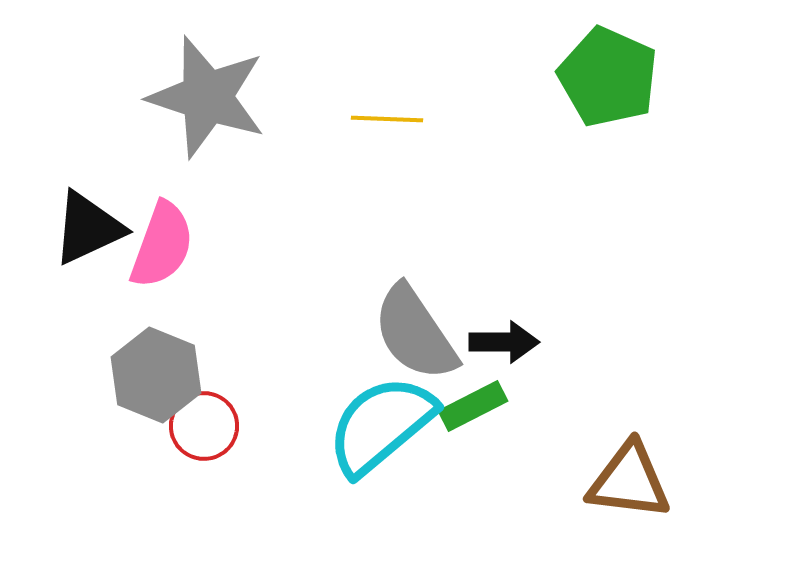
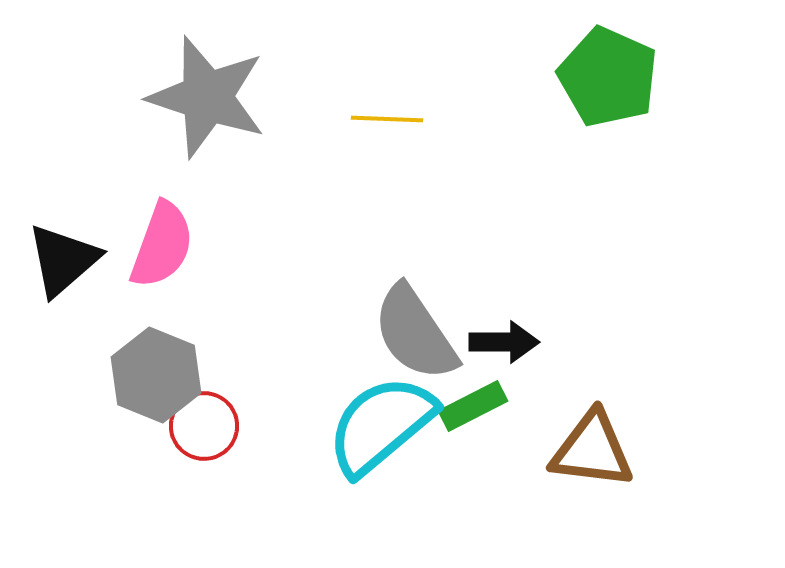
black triangle: moved 25 px left, 32 px down; rotated 16 degrees counterclockwise
brown triangle: moved 37 px left, 31 px up
